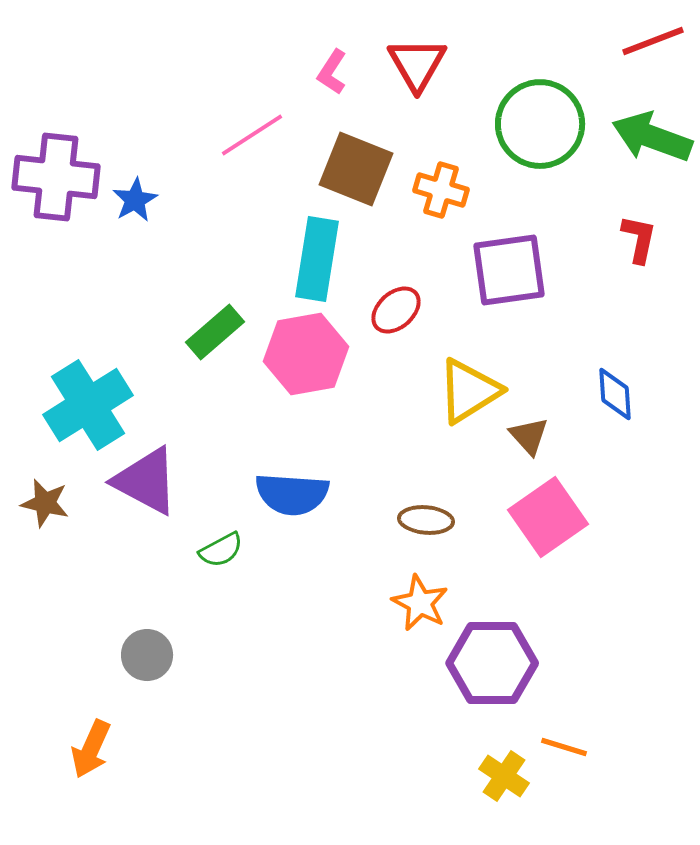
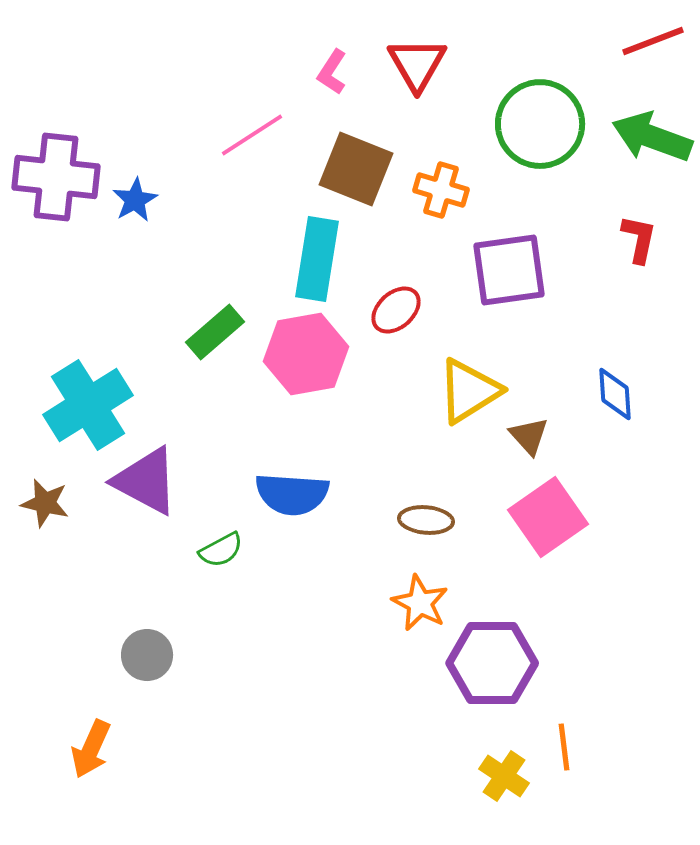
orange line: rotated 66 degrees clockwise
